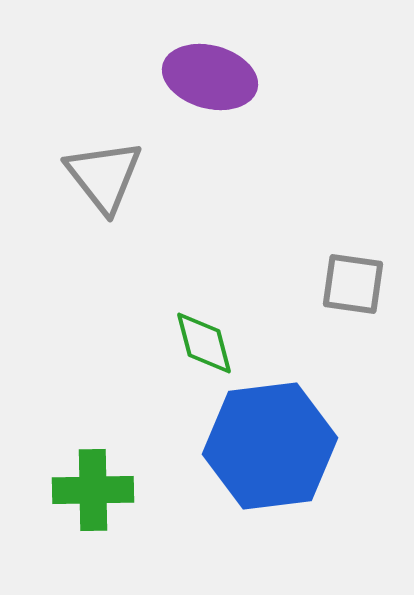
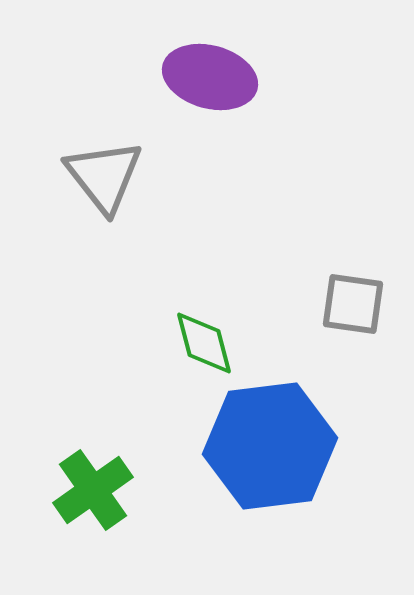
gray square: moved 20 px down
green cross: rotated 34 degrees counterclockwise
